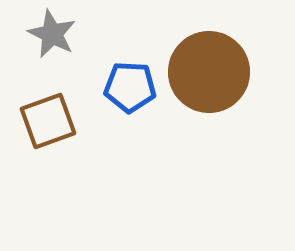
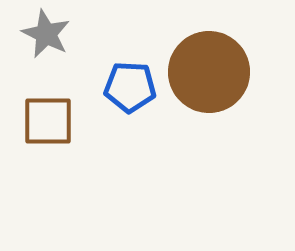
gray star: moved 6 px left
brown square: rotated 20 degrees clockwise
